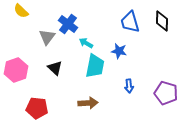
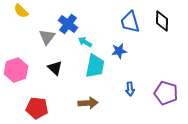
cyan arrow: moved 1 px left, 1 px up
blue star: rotated 21 degrees counterclockwise
blue arrow: moved 1 px right, 3 px down
